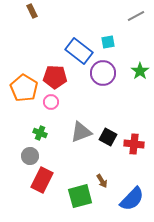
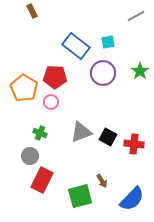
blue rectangle: moved 3 px left, 5 px up
